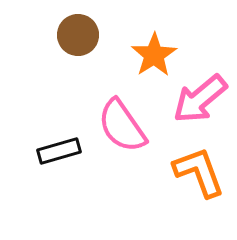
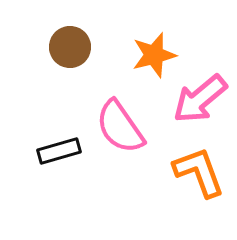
brown circle: moved 8 px left, 12 px down
orange star: rotated 18 degrees clockwise
pink semicircle: moved 2 px left, 1 px down
